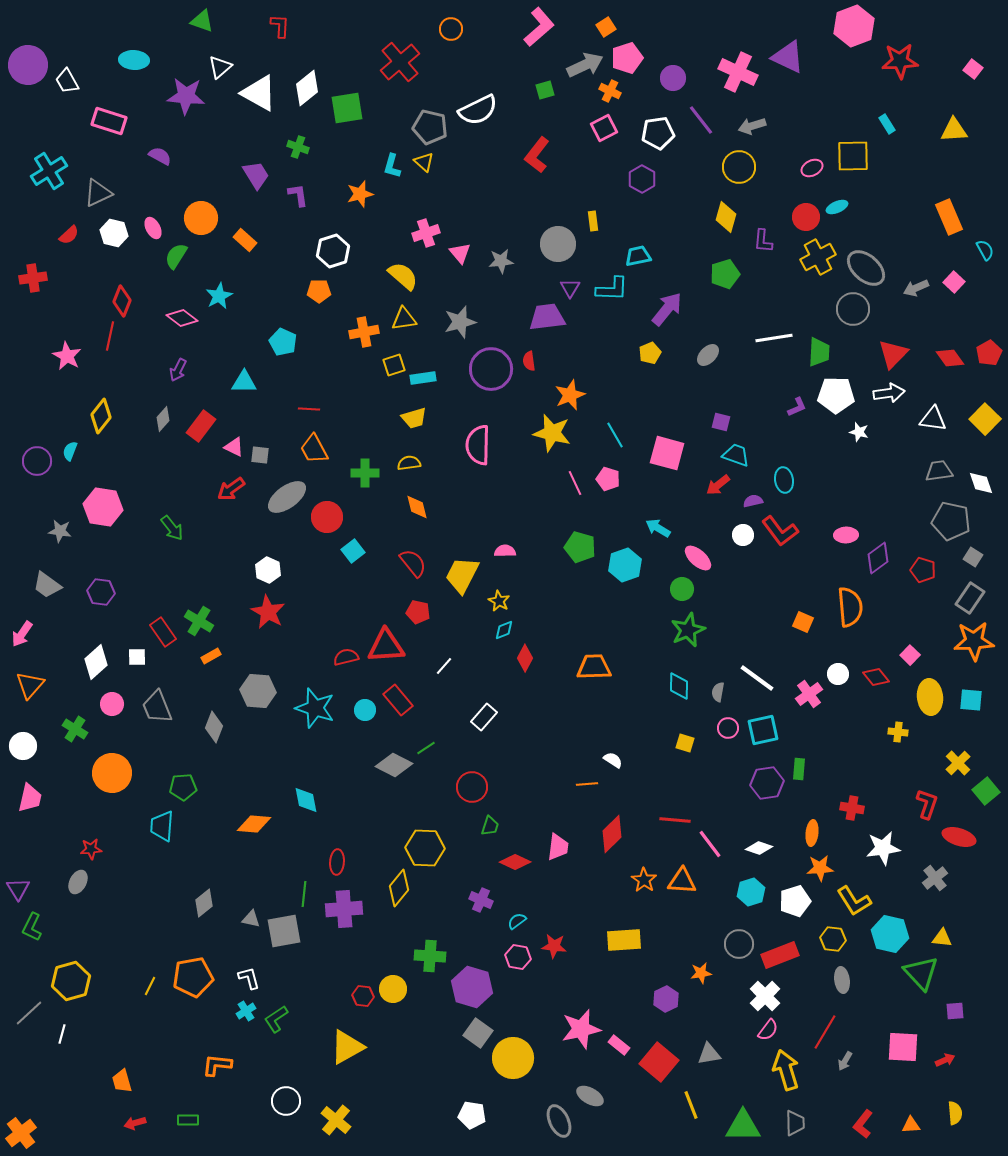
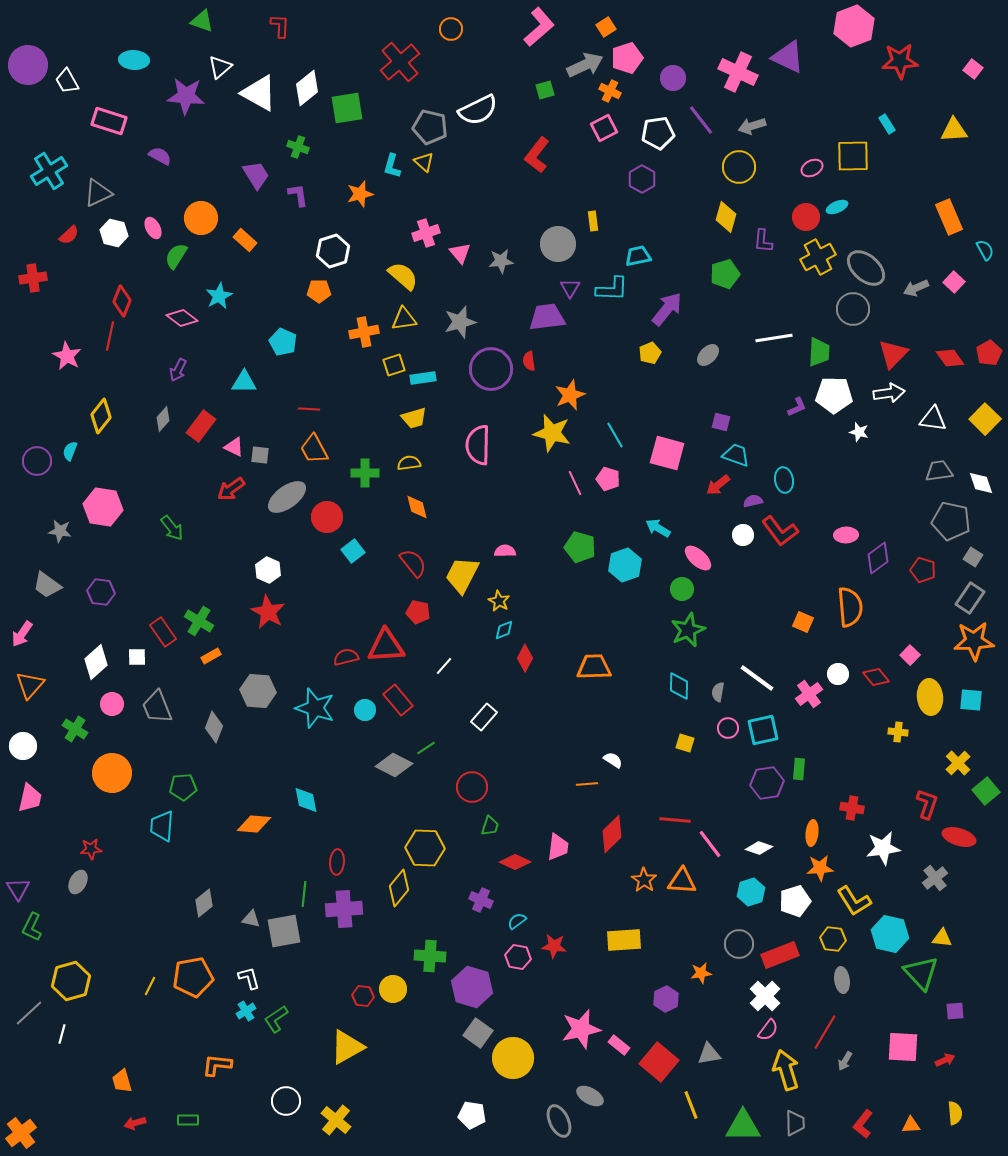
white pentagon at (836, 395): moved 2 px left
